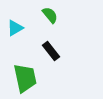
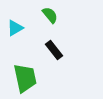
black rectangle: moved 3 px right, 1 px up
